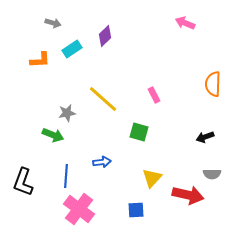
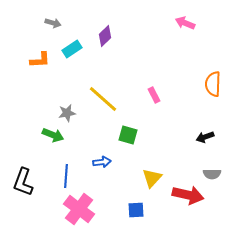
green square: moved 11 px left, 3 px down
